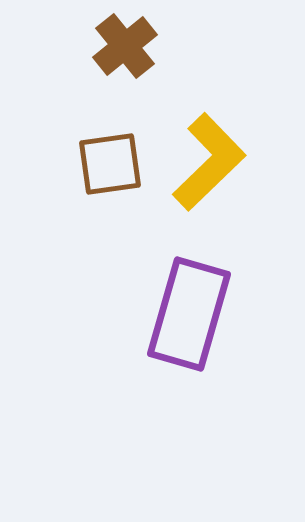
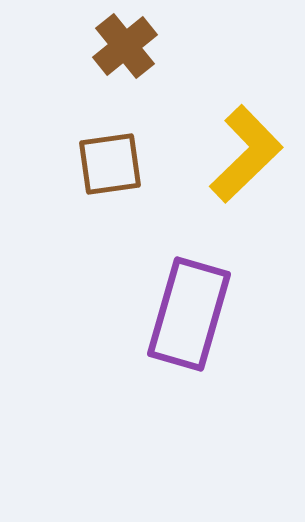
yellow L-shape: moved 37 px right, 8 px up
